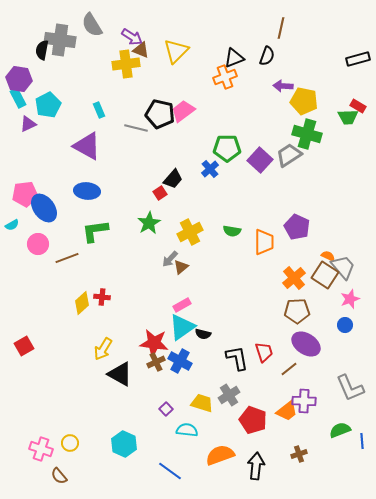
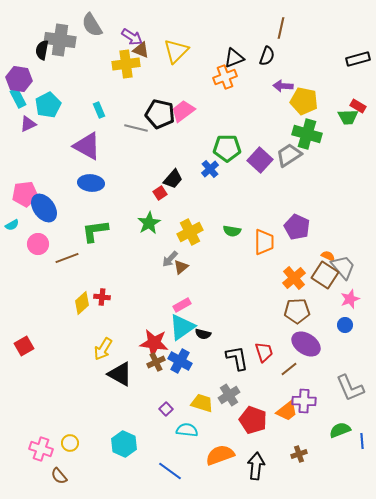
blue ellipse at (87, 191): moved 4 px right, 8 px up
